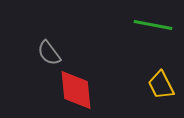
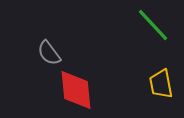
green line: rotated 36 degrees clockwise
yellow trapezoid: moved 1 px up; rotated 16 degrees clockwise
